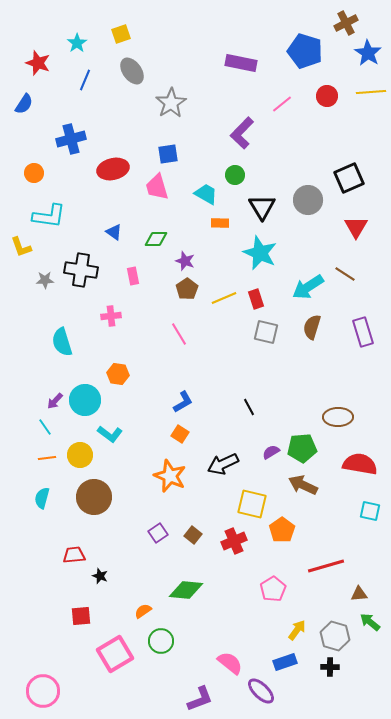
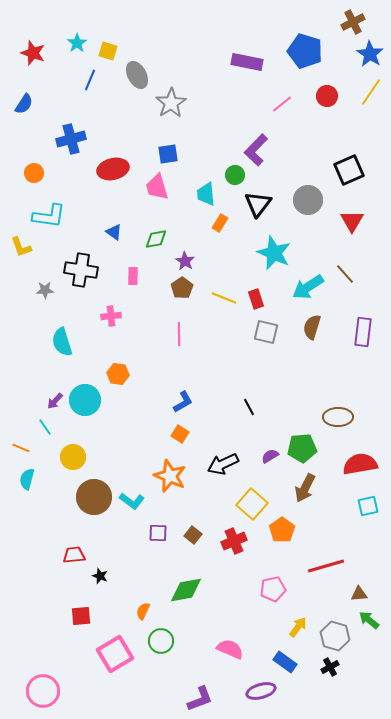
brown cross at (346, 23): moved 7 px right, 1 px up
yellow square at (121, 34): moved 13 px left, 17 px down; rotated 36 degrees clockwise
blue star at (368, 53): moved 2 px right, 1 px down
red star at (38, 63): moved 5 px left, 10 px up
purple rectangle at (241, 63): moved 6 px right, 1 px up
gray ellipse at (132, 71): moved 5 px right, 4 px down; rotated 8 degrees clockwise
blue line at (85, 80): moved 5 px right
yellow line at (371, 92): rotated 52 degrees counterclockwise
purple L-shape at (242, 133): moved 14 px right, 17 px down
black square at (349, 178): moved 8 px up
cyan trapezoid at (206, 194): rotated 125 degrees counterclockwise
black triangle at (262, 207): moved 4 px left, 3 px up; rotated 8 degrees clockwise
orange rectangle at (220, 223): rotated 60 degrees counterclockwise
red triangle at (356, 227): moved 4 px left, 6 px up
green diamond at (156, 239): rotated 10 degrees counterclockwise
cyan star at (260, 253): moved 14 px right
purple star at (185, 261): rotated 12 degrees clockwise
brown line at (345, 274): rotated 15 degrees clockwise
pink rectangle at (133, 276): rotated 12 degrees clockwise
gray star at (45, 280): moved 10 px down
brown pentagon at (187, 289): moved 5 px left, 1 px up
yellow line at (224, 298): rotated 45 degrees clockwise
purple rectangle at (363, 332): rotated 24 degrees clockwise
pink line at (179, 334): rotated 30 degrees clockwise
cyan L-shape at (110, 434): moved 22 px right, 67 px down
purple semicircle at (271, 452): moved 1 px left, 4 px down
yellow circle at (80, 455): moved 7 px left, 2 px down
orange line at (47, 458): moved 26 px left, 10 px up; rotated 30 degrees clockwise
red semicircle at (360, 464): rotated 20 degrees counterclockwise
brown arrow at (303, 485): moved 2 px right, 3 px down; rotated 88 degrees counterclockwise
cyan semicircle at (42, 498): moved 15 px left, 19 px up
yellow square at (252, 504): rotated 28 degrees clockwise
cyan square at (370, 511): moved 2 px left, 5 px up; rotated 25 degrees counterclockwise
purple square at (158, 533): rotated 36 degrees clockwise
pink pentagon at (273, 589): rotated 20 degrees clockwise
green diamond at (186, 590): rotated 16 degrees counterclockwise
orange semicircle at (143, 611): rotated 30 degrees counterclockwise
green arrow at (370, 622): moved 1 px left, 2 px up
yellow arrow at (297, 630): moved 1 px right, 3 px up
blue rectangle at (285, 662): rotated 55 degrees clockwise
pink semicircle at (230, 663): moved 14 px up; rotated 16 degrees counterclockwise
black cross at (330, 667): rotated 30 degrees counterclockwise
purple ellipse at (261, 691): rotated 60 degrees counterclockwise
